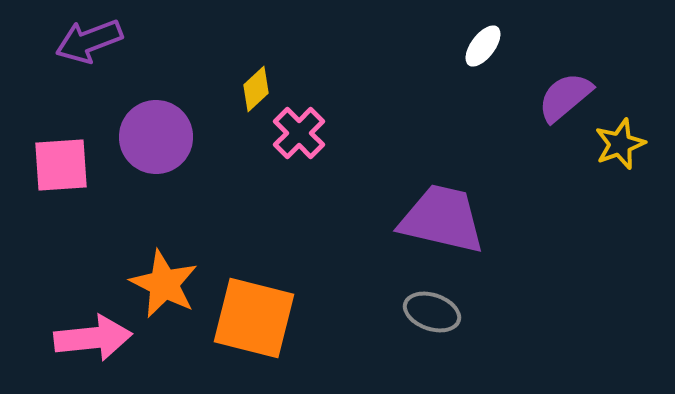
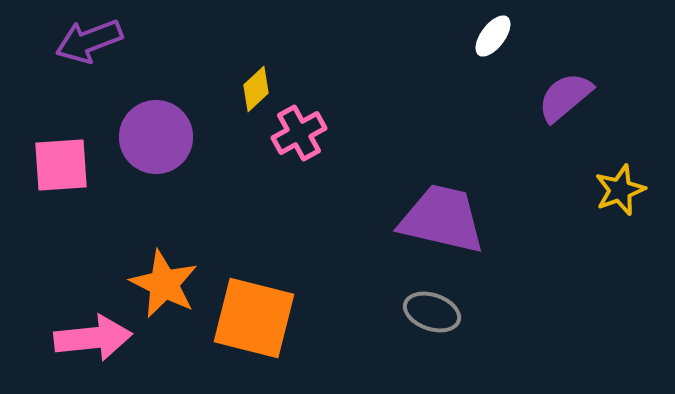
white ellipse: moved 10 px right, 10 px up
pink cross: rotated 16 degrees clockwise
yellow star: moved 46 px down
